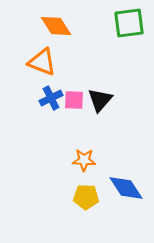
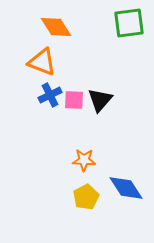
orange diamond: moved 1 px down
blue cross: moved 1 px left, 3 px up
yellow pentagon: rotated 30 degrees counterclockwise
